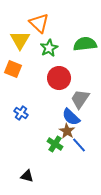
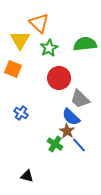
gray trapezoid: rotated 80 degrees counterclockwise
